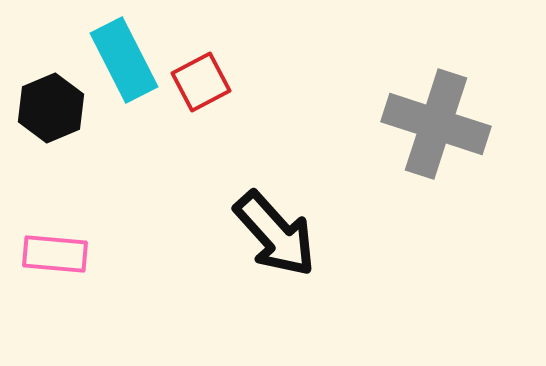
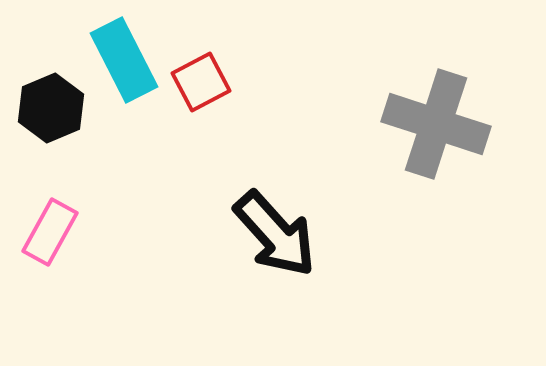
pink rectangle: moved 5 px left, 22 px up; rotated 66 degrees counterclockwise
